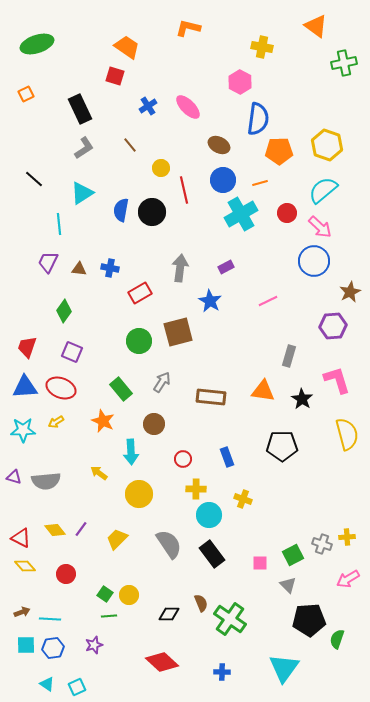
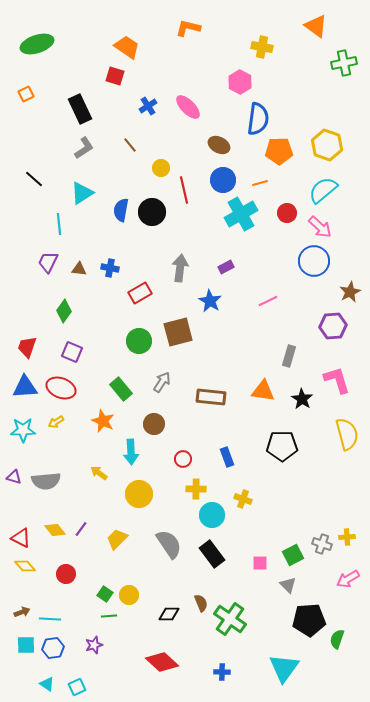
cyan circle at (209, 515): moved 3 px right
